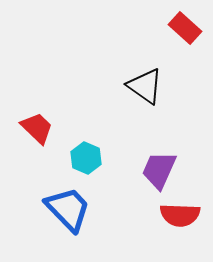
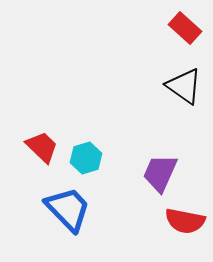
black triangle: moved 39 px right
red trapezoid: moved 5 px right, 19 px down
cyan hexagon: rotated 20 degrees clockwise
purple trapezoid: moved 1 px right, 3 px down
red semicircle: moved 5 px right, 6 px down; rotated 9 degrees clockwise
